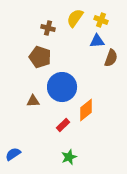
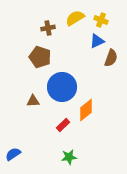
yellow semicircle: rotated 24 degrees clockwise
brown cross: rotated 24 degrees counterclockwise
blue triangle: rotated 21 degrees counterclockwise
green star: rotated 14 degrees clockwise
